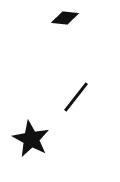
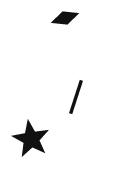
black line: rotated 20 degrees counterclockwise
